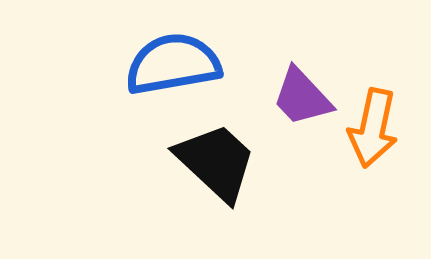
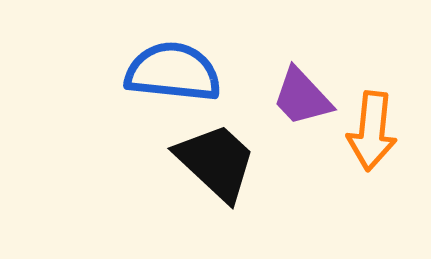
blue semicircle: moved 8 px down; rotated 16 degrees clockwise
orange arrow: moved 1 px left, 3 px down; rotated 6 degrees counterclockwise
